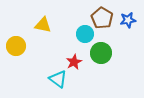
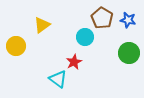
blue star: rotated 21 degrees clockwise
yellow triangle: moved 1 px left; rotated 48 degrees counterclockwise
cyan circle: moved 3 px down
green circle: moved 28 px right
